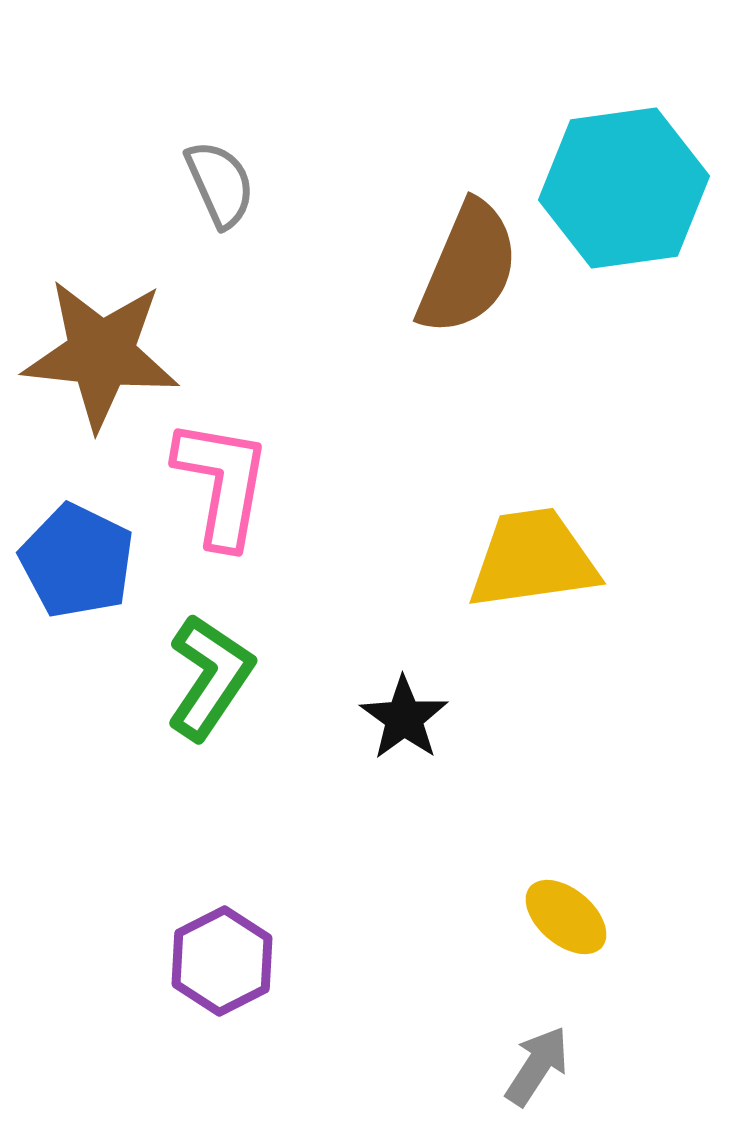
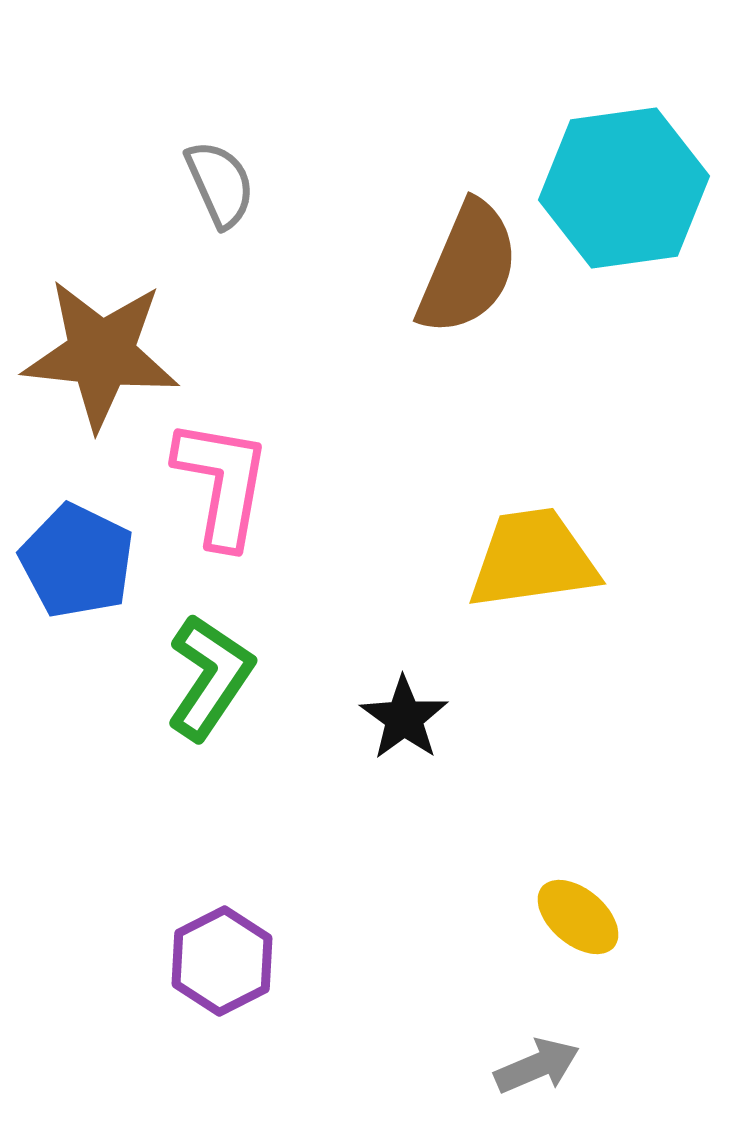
yellow ellipse: moved 12 px right
gray arrow: rotated 34 degrees clockwise
